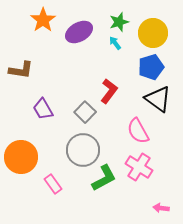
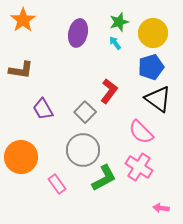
orange star: moved 20 px left
purple ellipse: moved 1 px left, 1 px down; rotated 48 degrees counterclockwise
pink semicircle: moved 3 px right, 1 px down; rotated 16 degrees counterclockwise
pink rectangle: moved 4 px right
